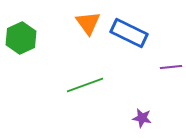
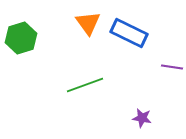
green hexagon: rotated 8 degrees clockwise
purple line: moved 1 px right; rotated 15 degrees clockwise
